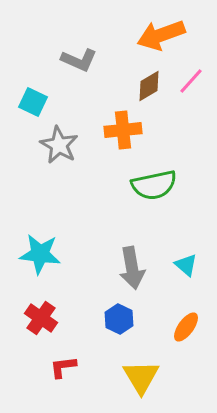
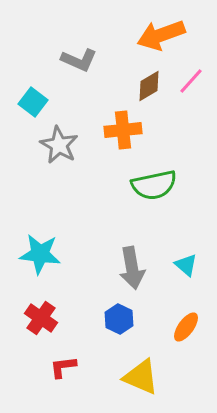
cyan square: rotated 12 degrees clockwise
yellow triangle: rotated 36 degrees counterclockwise
